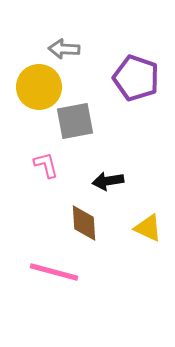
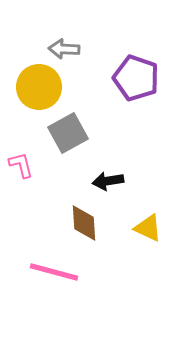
gray square: moved 7 px left, 12 px down; rotated 18 degrees counterclockwise
pink L-shape: moved 25 px left
